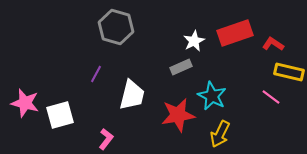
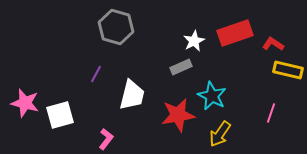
yellow rectangle: moved 1 px left, 2 px up
pink line: moved 16 px down; rotated 72 degrees clockwise
yellow arrow: rotated 8 degrees clockwise
